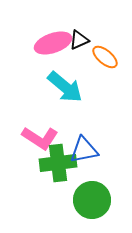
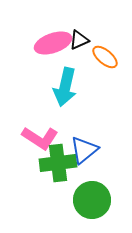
cyan arrow: rotated 63 degrees clockwise
blue triangle: rotated 28 degrees counterclockwise
